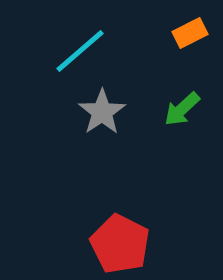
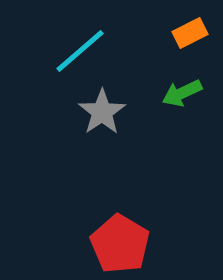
green arrow: moved 16 px up; rotated 18 degrees clockwise
red pentagon: rotated 4 degrees clockwise
